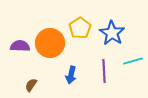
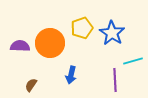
yellow pentagon: moved 2 px right; rotated 15 degrees clockwise
purple line: moved 11 px right, 9 px down
